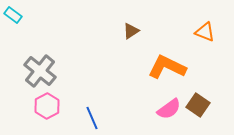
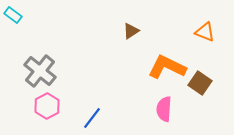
brown square: moved 2 px right, 22 px up
pink semicircle: moved 5 px left; rotated 130 degrees clockwise
blue line: rotated 60 degrees clockwise
